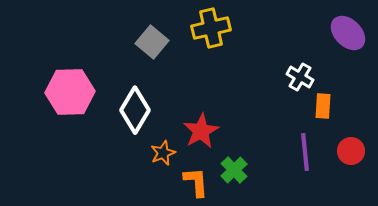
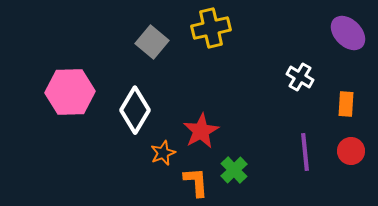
orange rectangle: moved 23 px right, 2 px up
